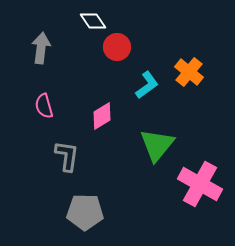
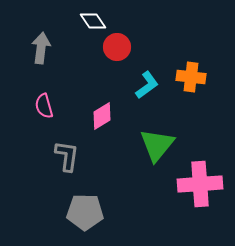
orange cross: moved 2 px right, 5 px down; rotated 32 degrees counterclockwise
pink cross: rotated 33 degrees counterclockwise
